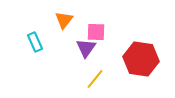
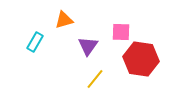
orange triangle: rotated 36 degrees clockwise
pink square: moved 25 px right
cyan rectangle: rotated 54 degrees clockwise
purple triangle: moved 2 px right, 2 px up
